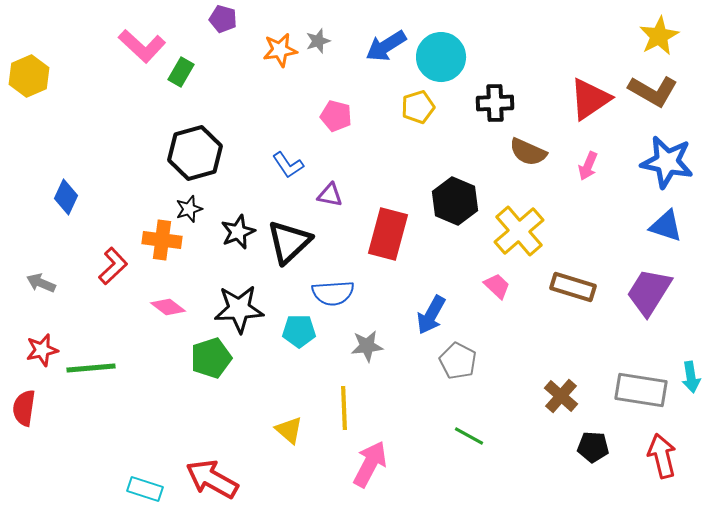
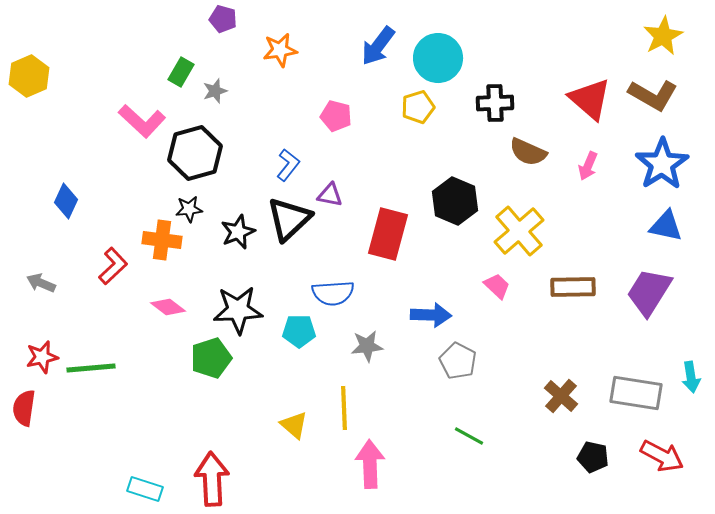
yellow star at (659, 36): moved 4 px right
gray star at (318, 41): moved 103 px left, 50 px down
pink L-shape at (142, 46): moved 75 px down
blue arrow at (386, 46): moved 8 px left; rotated 21 degrees counterclockwise
cyan circle at (441, 57): moved 3 px left, 1 px down
brown L-shape at (653, 91): moved 4 px down
red triangle at (590, 99): rotated 45 degrees counterclockwise
blue star at (667, 162): moved 5 px left, 2 px down; rotated 28 degrees clockwise
blue L-shape at (288, 165): rotated 108 degrees counterclockwise
blue diamond at (66, 197): moved 4 px down
black star at (189, 209): rotated 12 degrees clockwise
blue triangle at (666, 226): rotated 6 degrees counterclockwise
black triangle at (289, 242): moved 23 px up
brown rectangle at (573, 287): rotated 18 degrees counterclockwise
black star at (239, 309): moved 1 px left, 1 px down
blue arrow at (431, 315): rotated 117 degrees counterclockwise
red star at (42, 350): moved 7 px down
gray rectangle at (641, 390): moved 5 px left, 3 px down
yellow triangle at (289, 430): moved 5 px right, 5 px up
black pentagon at (593, 447): moved 10 px down; rotated 8 degrees clockwise
red arrow at (662, 456): rotated 132 degrees clockwise
pink arrow at (370, 464): rotated 30 degrees counterclockwise
red arrow at (212, 479): rotated 58 degrees clockwise
